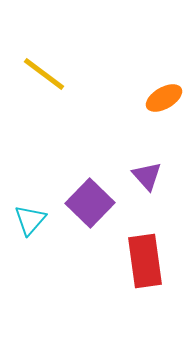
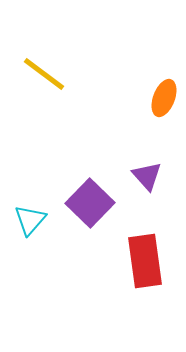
orange ellipse: rotated 39 degrees counterclockwise
